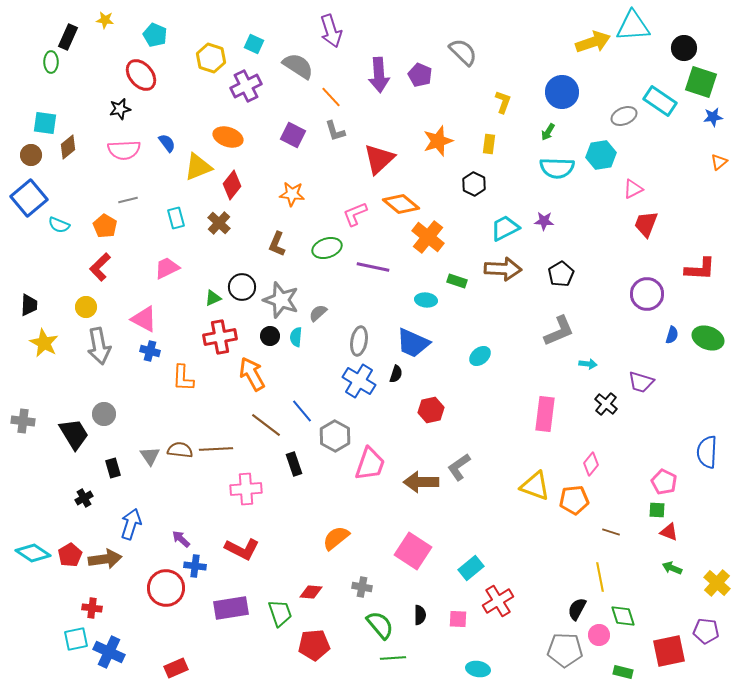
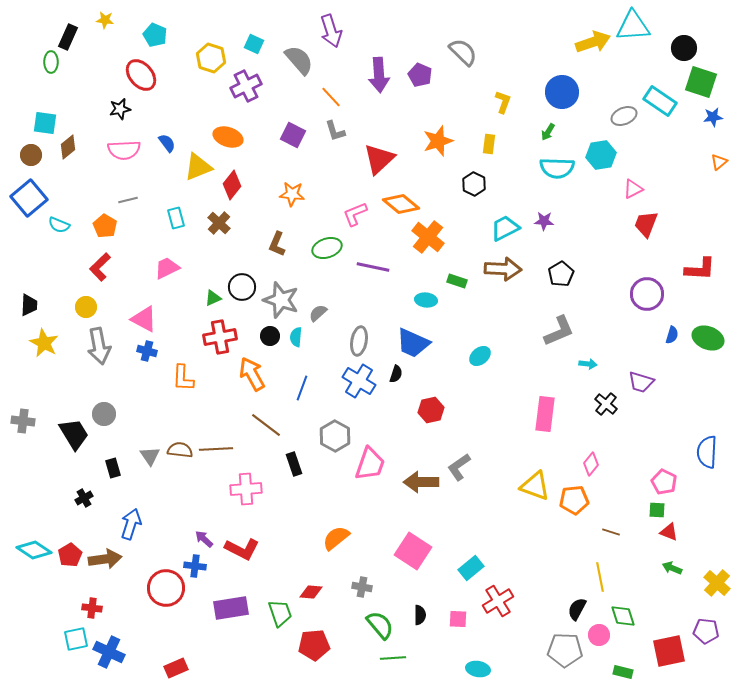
gray semicircle at (298, 66): moved 1 px right, 6 px up; rotated 16 degrees clockwise
blue cross at (150, 351): moved 3 px left
blue line at (302, 411): moved 23 px up; rotated 60 degrees clockwise
purple arrow at (181, 539): moved 23 px right
cyan diamond at (33, 553): moved 1 px right, 3 px up
